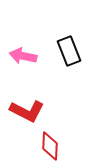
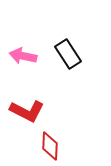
black rectangle: moved 1 px left, 3 px down; rotated 12 degrees counterclockwise
